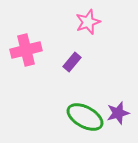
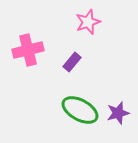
pink cross: moved 2 px right
green ellipse: moved 5 px left, 7 px up
